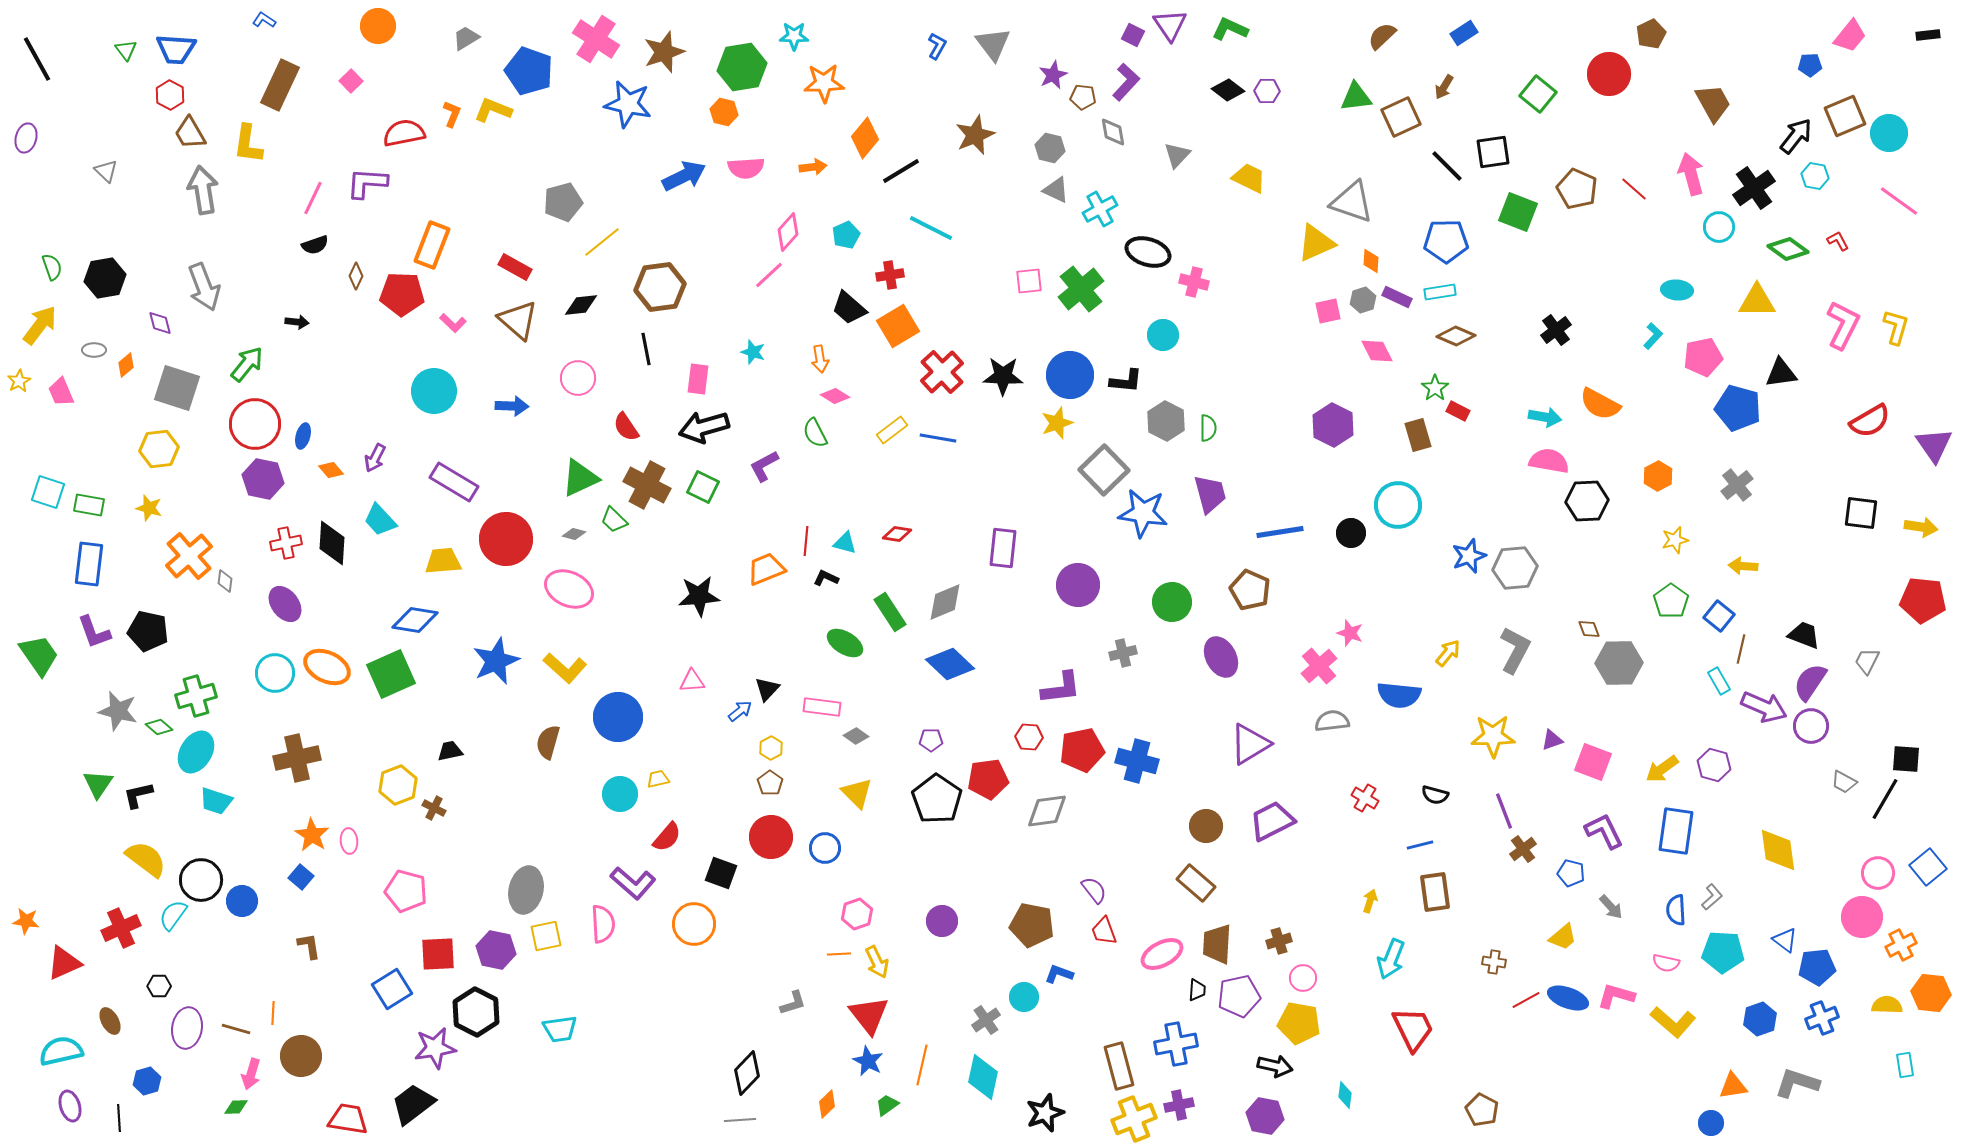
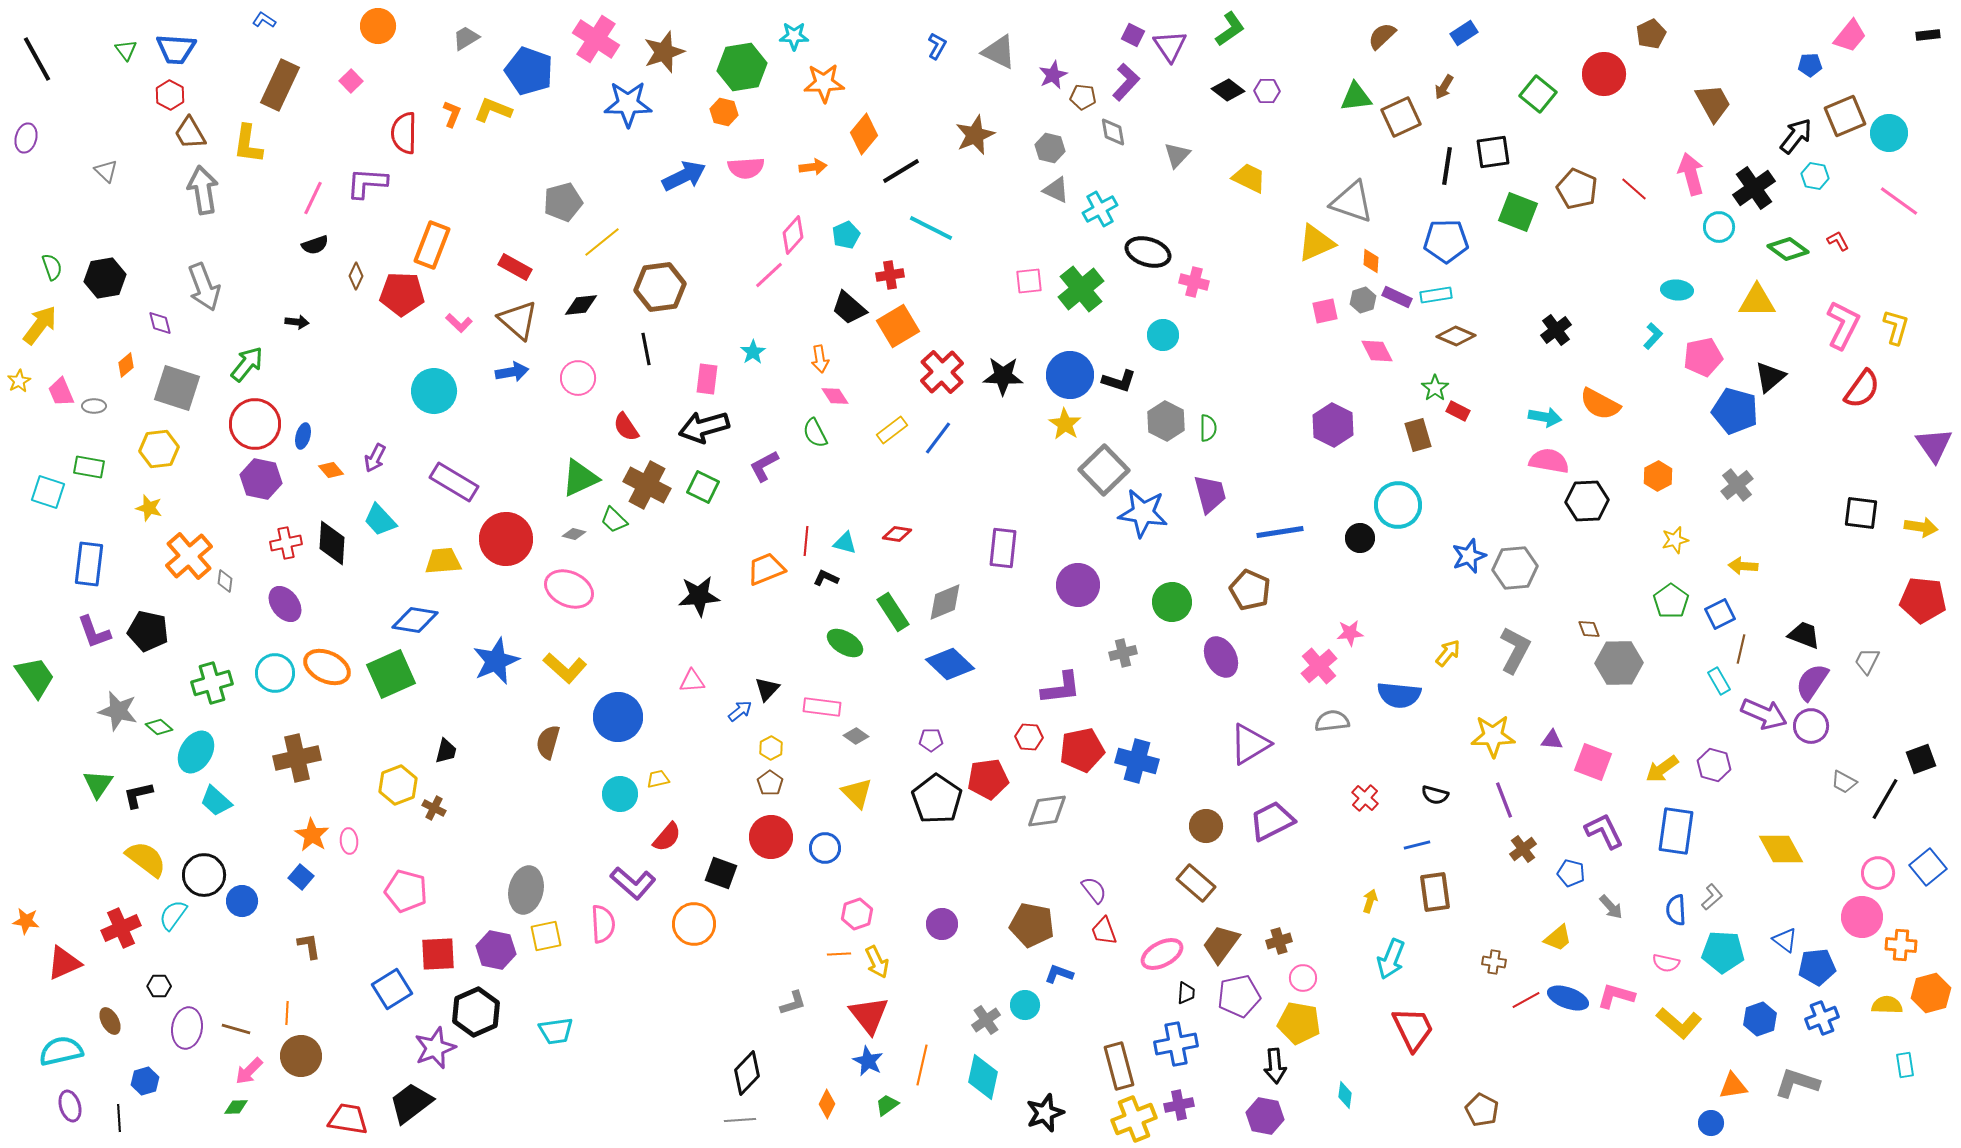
purple triangle at (1170, 25): moved 21 px down
green L-shape at (1230, 29): rotated 120 degrees clockwise
gray triangle at (993, 44): moved 6 px right, 8 px down; rotated 27 degrees counterclockwise
red circle at (1609, 74): moved 5 px left
blue star at (628, 104): rotated 12 degrees counterclockwise
red semicircle at (404, 133): rotated 78 degrees counterclockwise
orange diamond at (865, 138): moved 1 px left, 4 px up
black line at (1447, 166): rotated 54 degrees clockwise
pink diamond at (788, 232): moved 5 px right, 3 px down
cyan rectangle at (1440, 292): moved 4 px left, 3 px down
pink square at (1328, 311): moved 3 px left
pink L-shape at (453, 323): moved 6 px right
gray ellipse at (94, 350): moved 56 px down
cyan star at (753, 352): rotated 20 degrees clockwise
black triangle at (1781, 373): moved 11 px left, 4 px down; rotated 32 degrees counterclockwise
pink rectangle at (698, 379): moved 9 px right
black L-shape at (1126, 381): moved 7 px left; rotated 12 degrees clockwise
pink diamond at (835, 396): rotated 24 degrees clockwise
blue arrow at (512, 406): moved 34 px up; rotated 12 degrees counterclockwise
blue pentagon at (1738, 408): moved 3 px left, 3 px down
red semicircle at (1870, 421): moved 8 px left, 32 px up; rotated 24 degrees counterclockwise
yellow star at (1057, 423): moved 8 px right, 1 px down; rotated 20 degrees counterclockwise
blue line at (938, 438): rotated 63 degrees counterclockwise
purple hexagon at (263, 479): moved 2 px left
green rectangle at (89, 505): moved 38 px up
black circle at (1351, 533): moved 9 px right, 5 px down
green rectangle at (890, 612): moved 3 px right
blue square at (1719, 616): moved 1 px right, 2 px up; rotated 24 degrees clockwise
pink star at (1350, 633): rotated 24 degrees counterclockwise
green trapezoid at (39, 655): moved 4 px left, 22 px down
purple semicircle at (1810, 682): moved 2 px right
green cross at (196, 696): moved 16 px right, 13 px up
purple arrow at (1764, 707): moved 7 px down
purple triangle at (1552, 740): rotated 25 degrees clockwise
black trapezoid at (450, 751): moved 4 px left; rotated 116 degrees clockwise
black square at (1906, 759): moved 15 px right; rotated 24 degrees counterclockwise
red cross at (1365, 798): rotated 12 degrees clockwise
cyan trapezoid at (216, 801): rotated 24 degrees clockwise
purple line at (1504, 811): moved 11 px up
blue line at (1420, 845): moved 3 px left
yellow diamond at (1778, 850): moved 3 px right, 1 px up; rotated 21 degrees counterclockwise
black circle at (201, 880): moved 3 px right, 5 px up
purple circle at (942, 921): moved 3 px down
yellow trapezoid at (1563, 937): moved 5 px left, 1 px down
brown trapezoid at (1217, 944): moved 4 px right; rotated 33 degrees clockwise
orange cross at (1901, 945): rotated 32 degrees clockwise
black trapezoid at (1197, 990): moved 11 px left, 3 px down
orange hexagon at (1931, 993): rotated 21 degrees counterclockwise
cyan circle at (1024, 997): moved 1 px right, 8 px down
black hexagon at (476, 1012): rotated 9 degrees clockwise
orange line at (273, 1013): moved 14 px right
yellow L-shape at (1673, 1022): moved 6 px right, 1 px down
cyan trapezoid at (560, 1029): moved 4 px left, 2 px down
purple star at (435, 1048): rotated 12 degrees counterclockwise
black arrow at (1275, 1066): rotated 72 degrees clockwise
pink arrow at (251, 1074): moved 2 px left, 3 px up; rotated 28 degrees clockwise
blue hexagon at (147, 1081): moved 2 px left
black trapezoid at (413, 1104): moved 2 px left, 1 px up
orange diamond at (827, 1104): rotated 20 degrees counterclockwise
